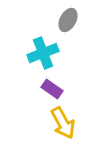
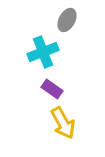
gray ellipse: moved 1 px left
cyan cross: moved 1 px up
